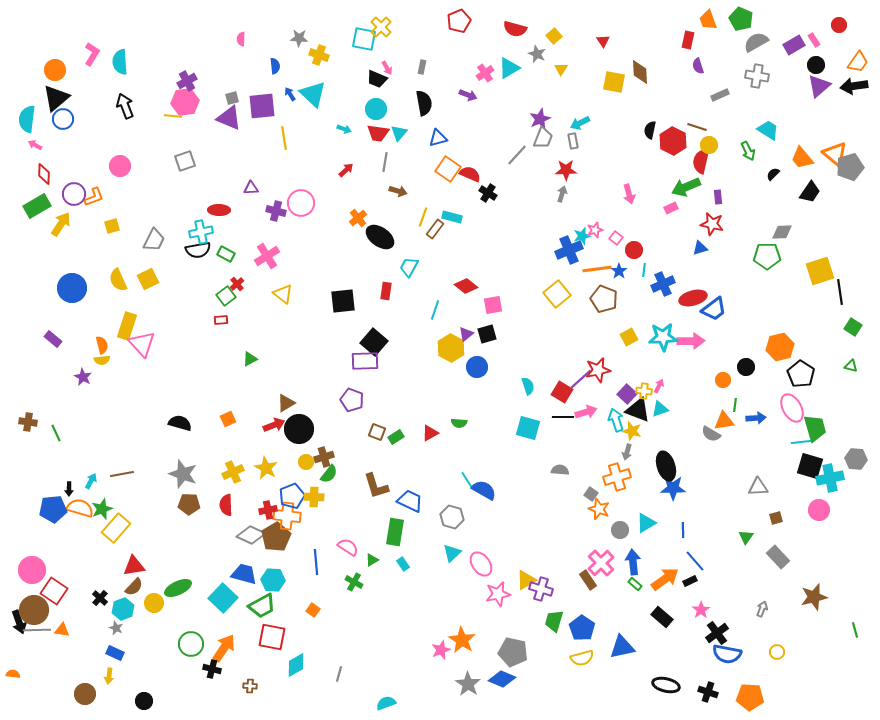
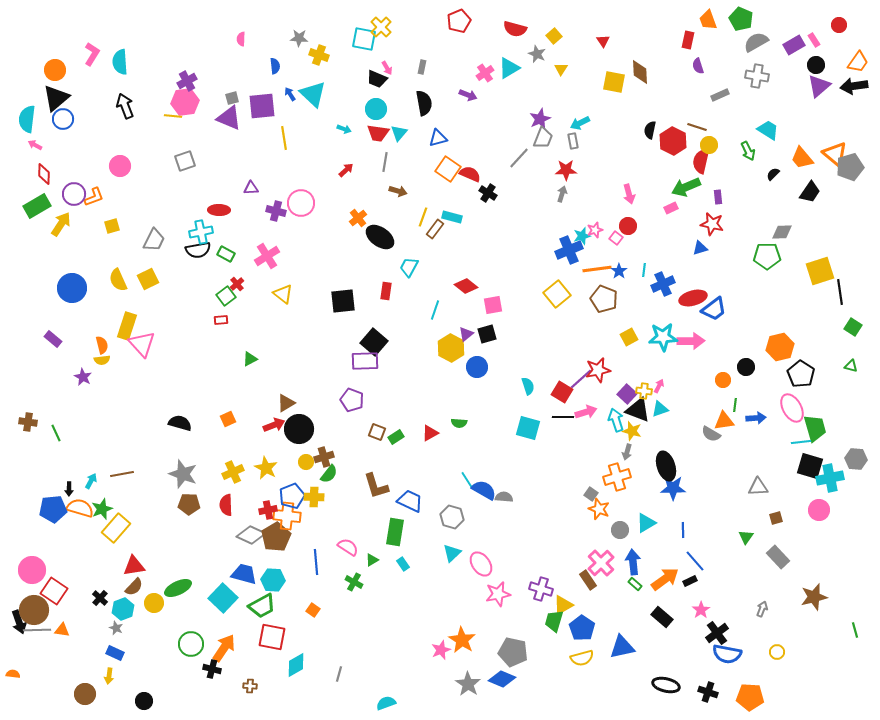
gray line at (517, 155): moved 2 px right, 3 px down
red circle at (634, 250): moved 6 px left, 24 px up
gray semicircle at (560, 470): moved 56 px left, 27 px down
yellow triangle at (526, 580): moved 37 px right, 25 px down
